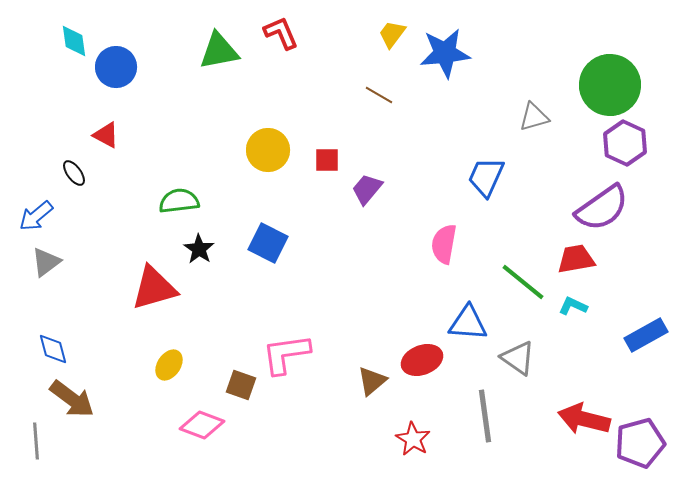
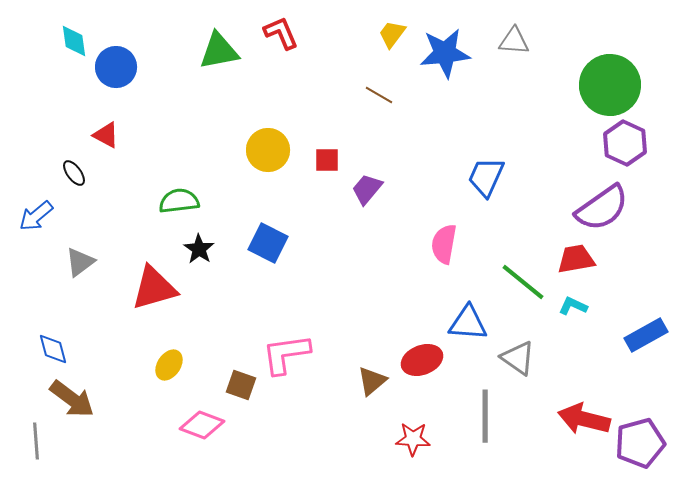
gray triangle at (534, 117): moved 20 px left, 76 px up; rotated 20 degrees clockwise
gray triangle at (46, 262): moved 34 px right
gray line at (485, 416): rotated 8 degrees clockwise
red star at (413, 439): rotated 28 degrees counterclockwise
